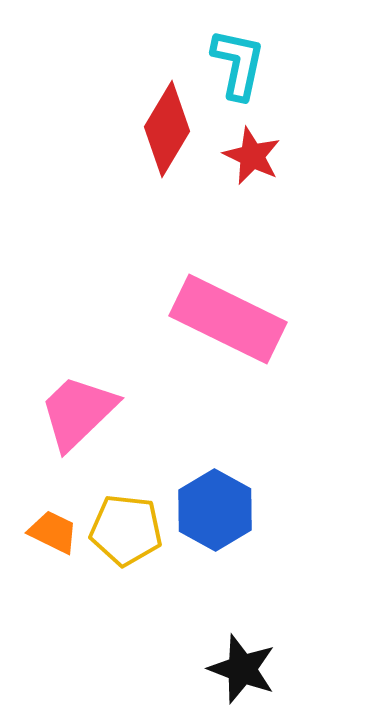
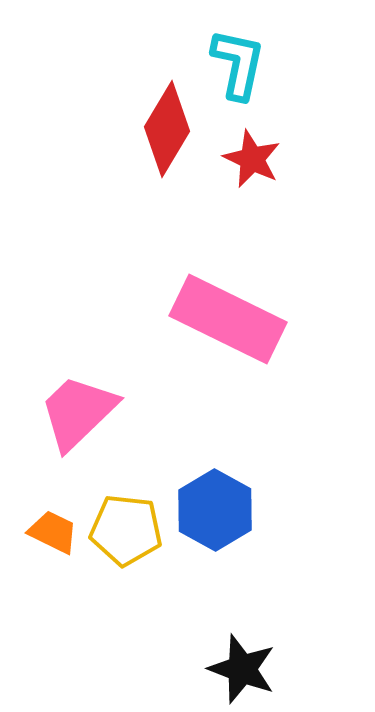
red star: moved 3 px down
